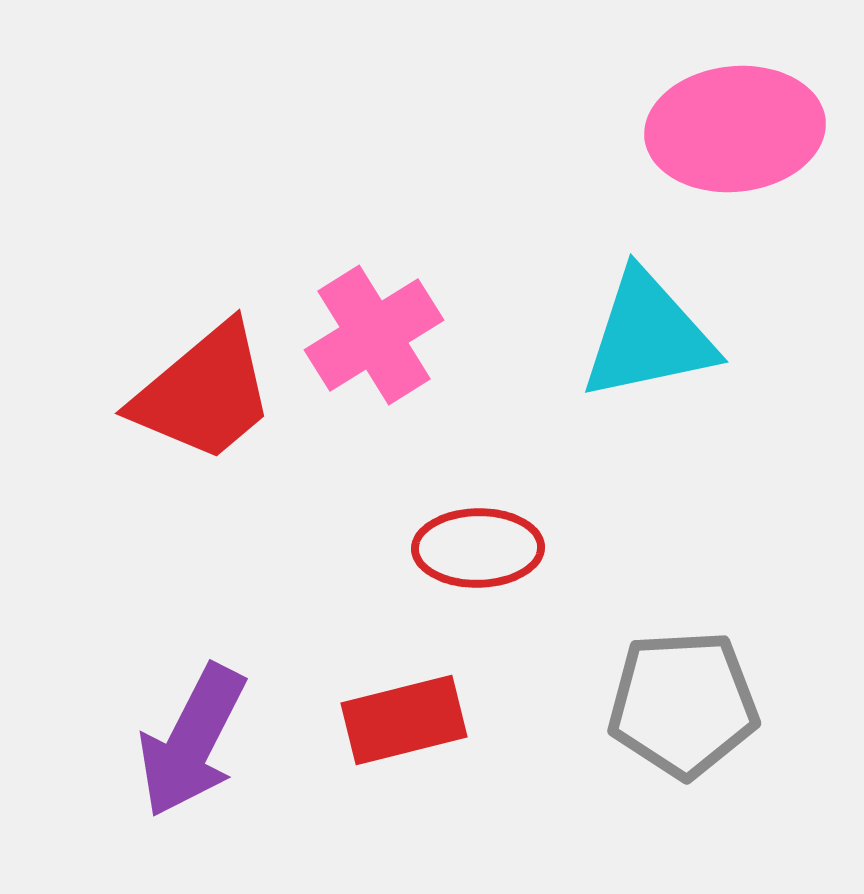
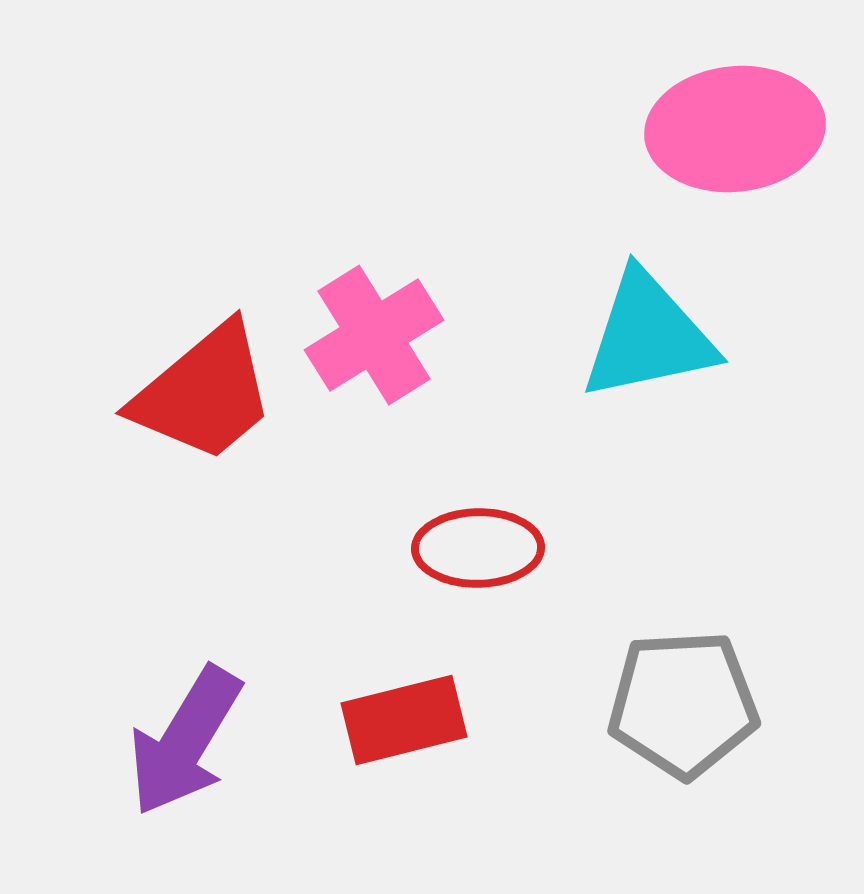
purple arrow: moved 7 px left; rotated 4 degrees clockwise
